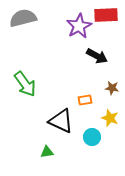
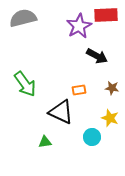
orange rectangle: moved 6 px left, 10 px up
black triangle: moved 9 px up
green triangle: moved 2 px left, 10 px up
